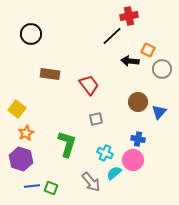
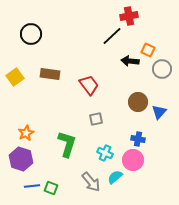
yellow square: moved 2 px left, 32 px up; rotated 18 degrees clockwise
cyan semicircle: moved 1 px right, 4 px down
